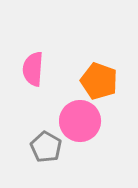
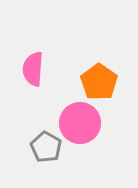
orange pentagon: moved 1 px down; rotated 15 degrees clockwise
pink circle: moved 2 px down
